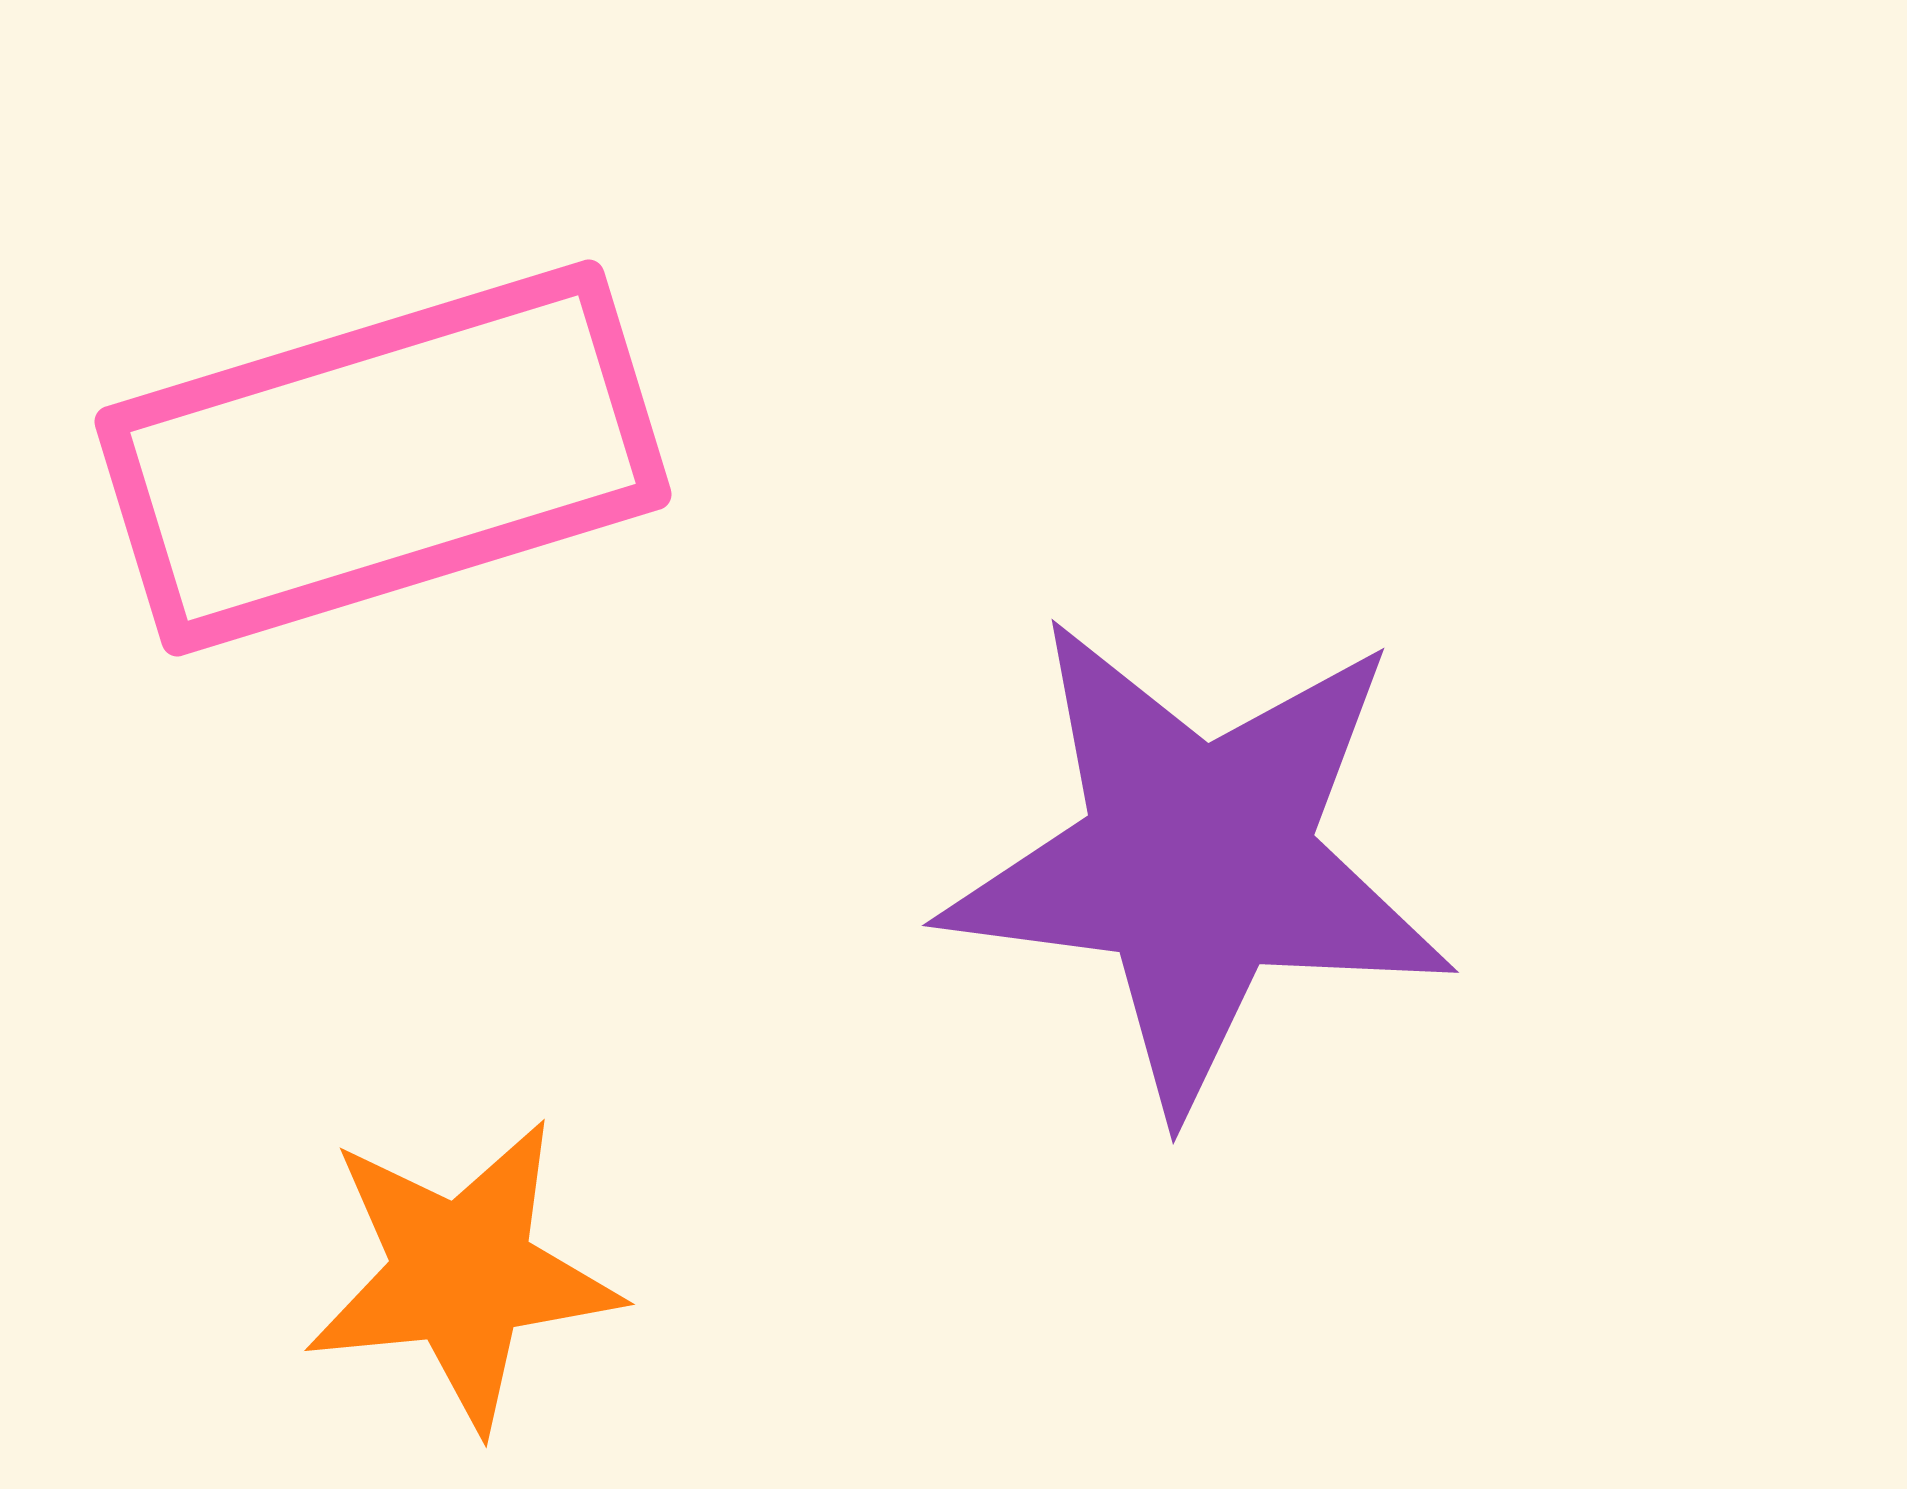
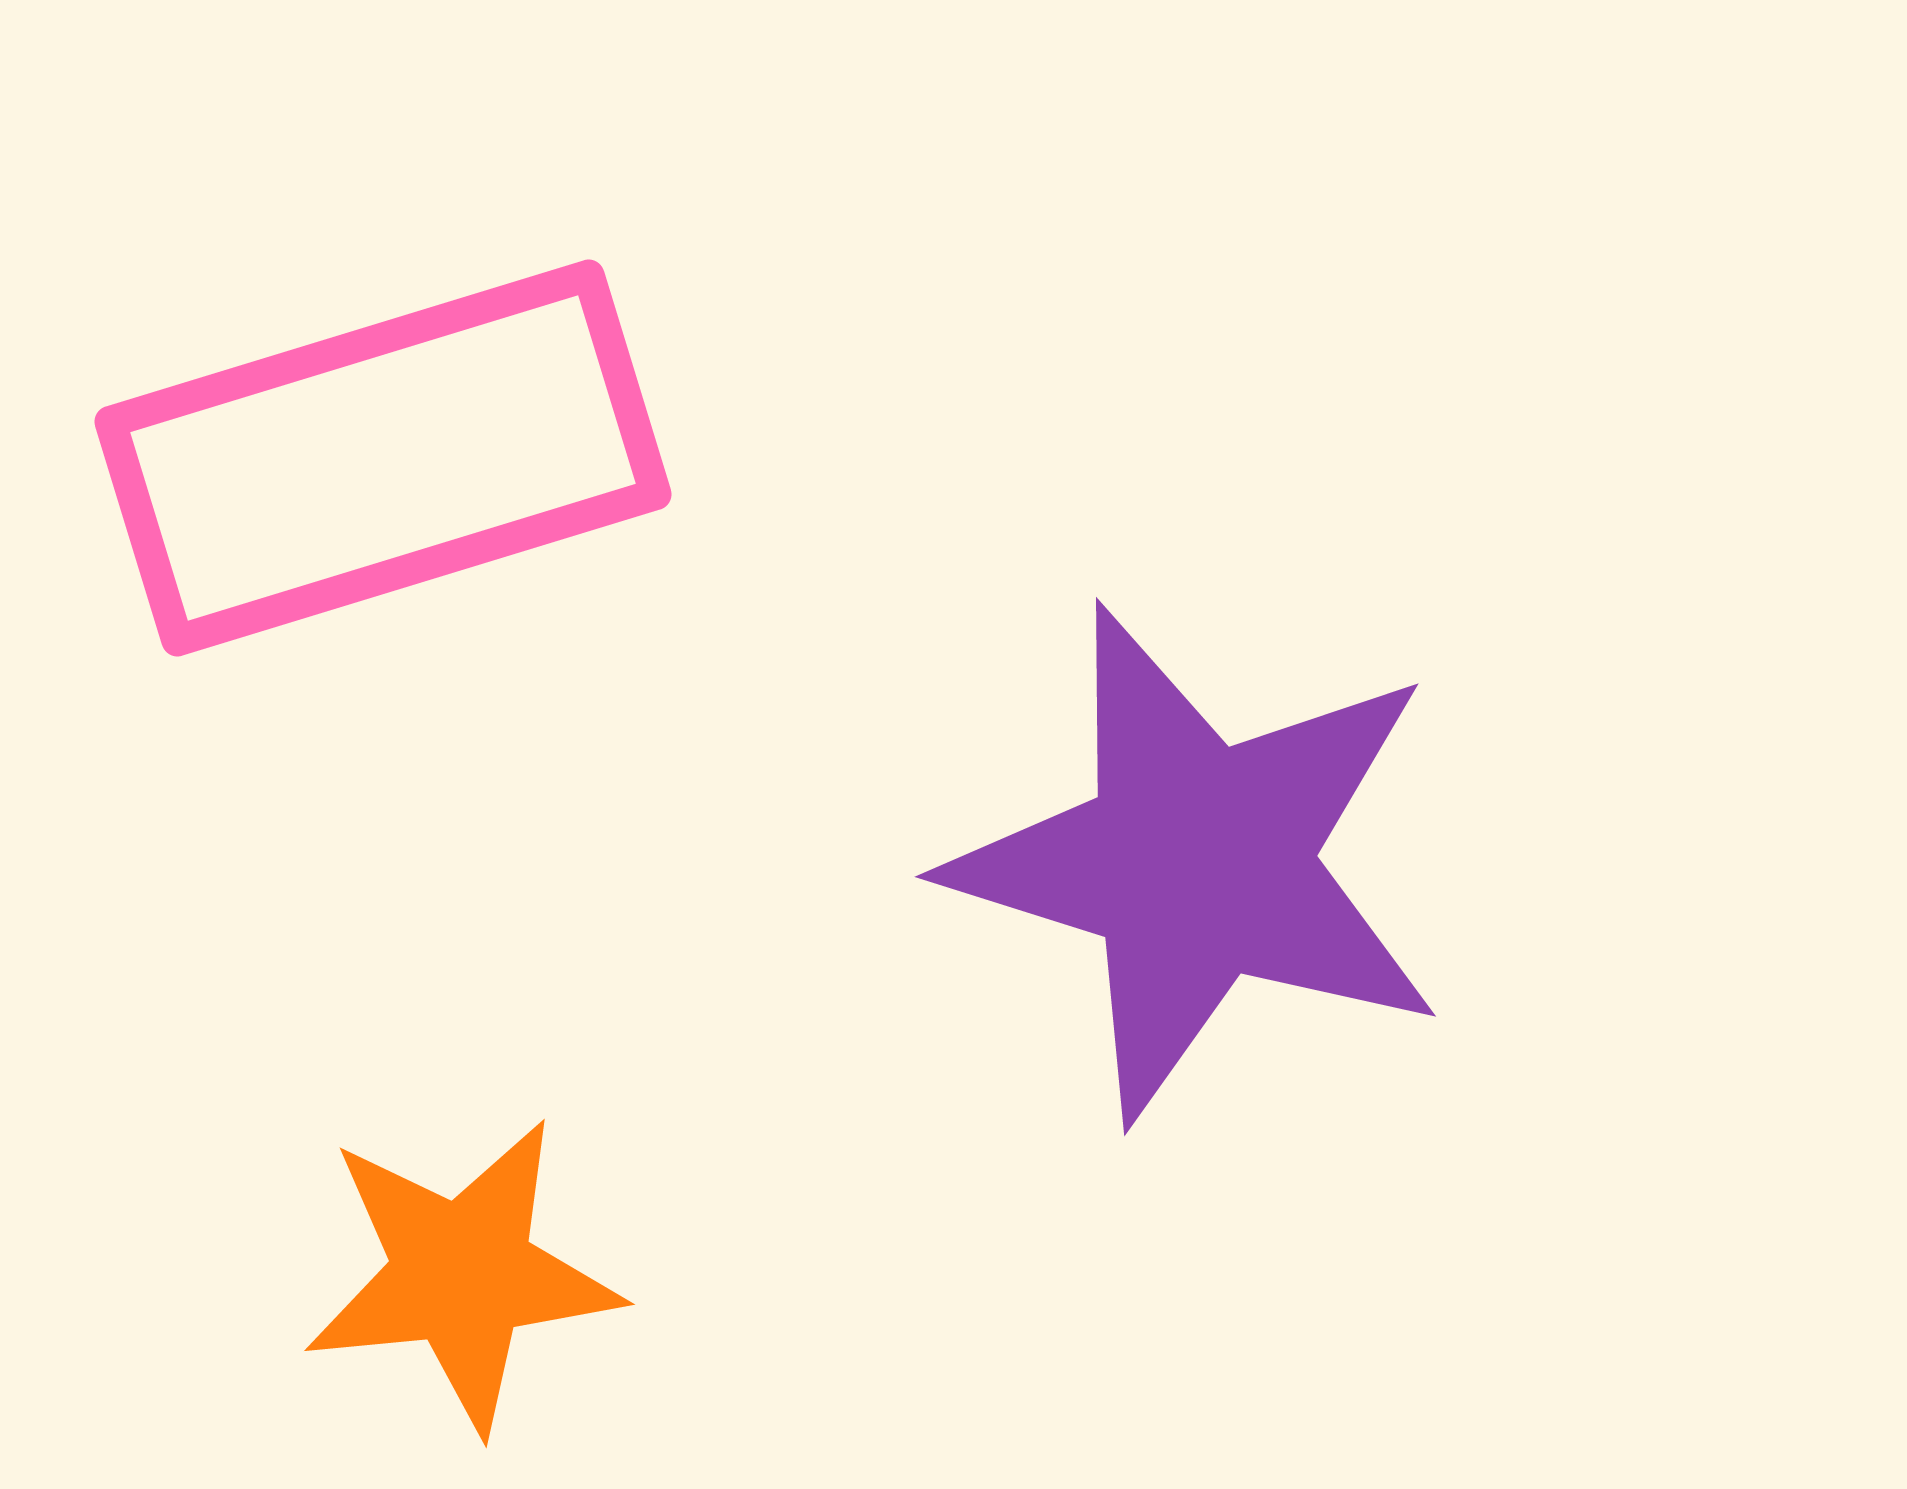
purple star: rotated 10 degrees clockwise
